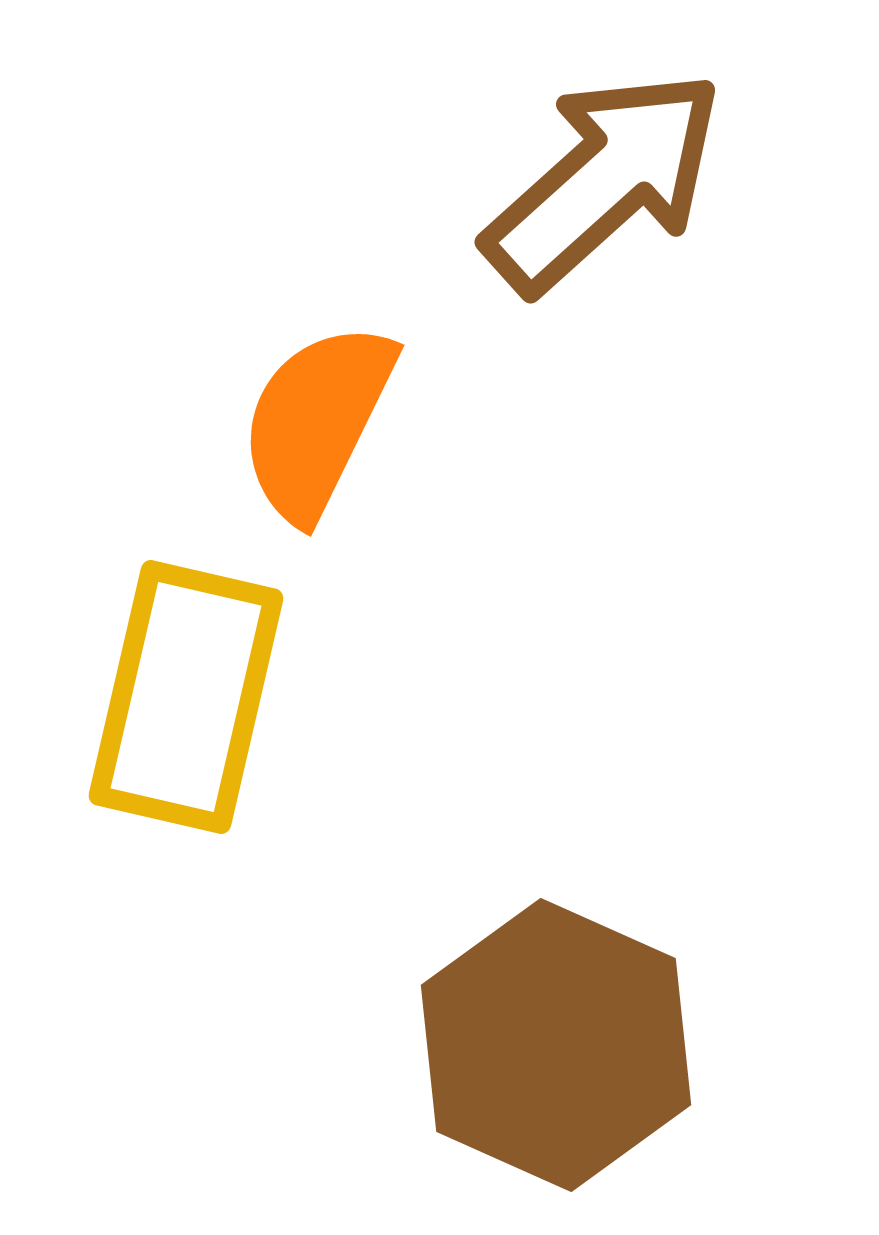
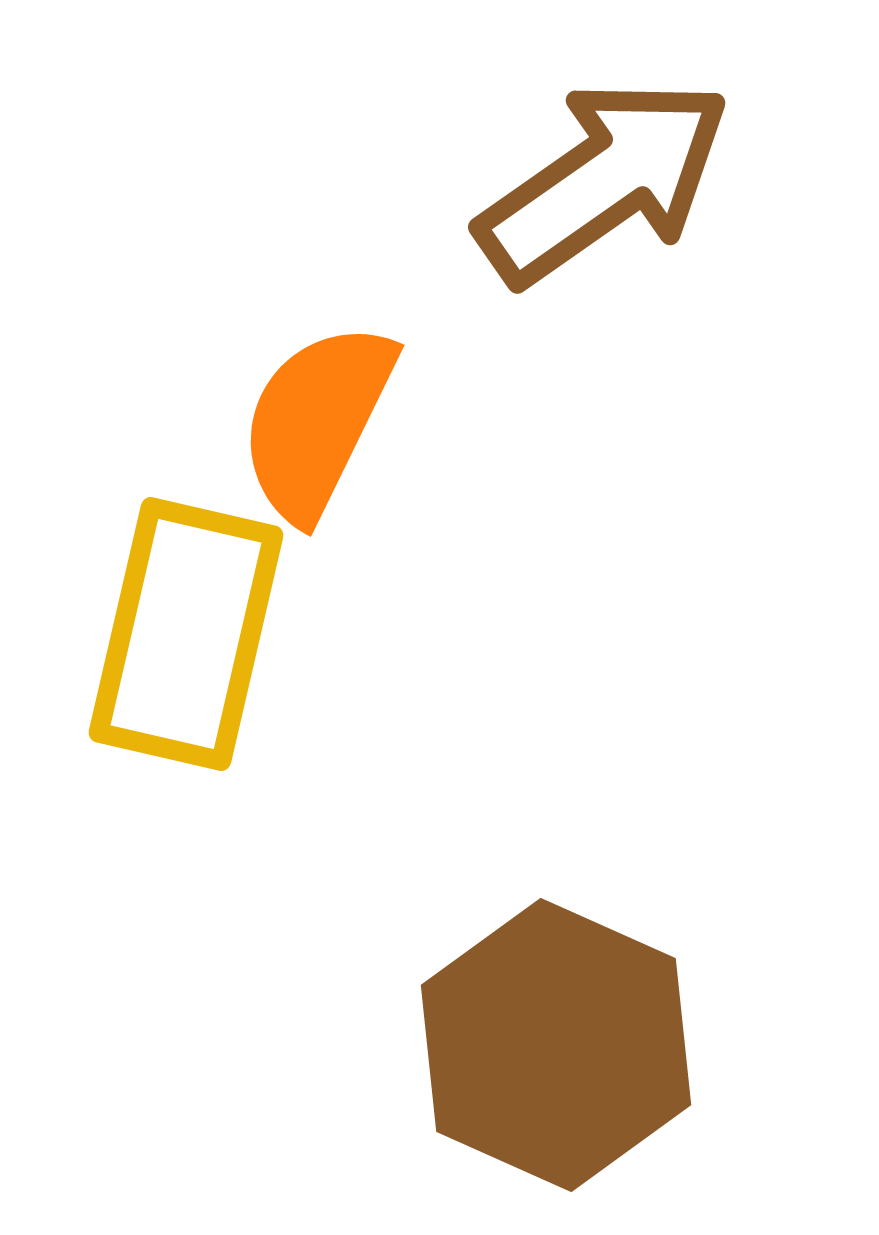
brown arrow: rotated 7 degrees clockwise
yellow rectangle: moved 63 px up
